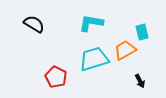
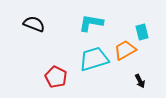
black semicircle: rotated 10 degrees counterclockwise
